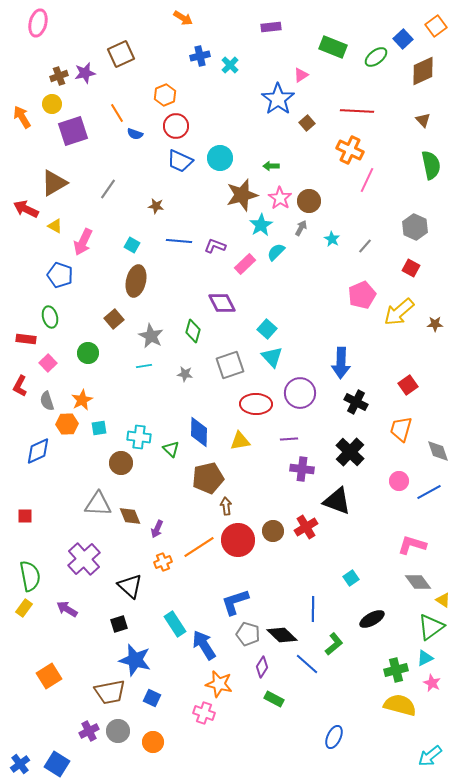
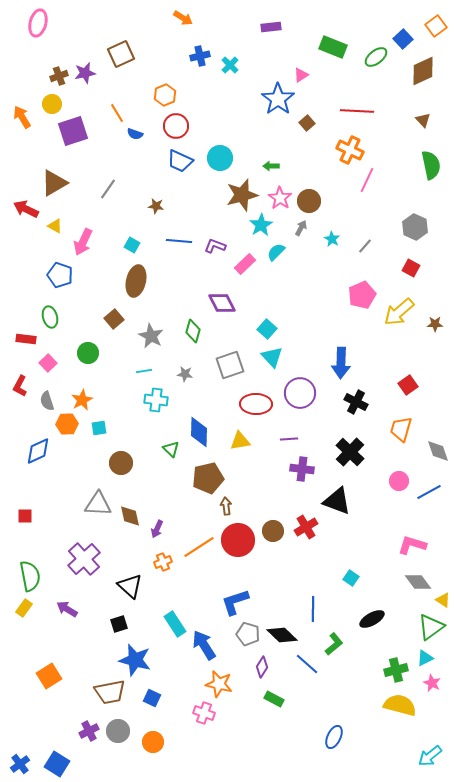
cyan line at (144, 366): moved 5 px down
cyan cross at (139, 437): moved 17 px right, 37 px up
brown diamond at (130, 516): rotated 10 degrees clockwise
cyan square at (351, 578): rotated 21 degrees counterclockwise
